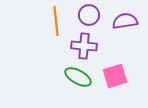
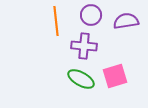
purple circle: moved 2 px right
purple semicircle: moved 1 px right
green ellipse: moved 3 px right, 2 px down
